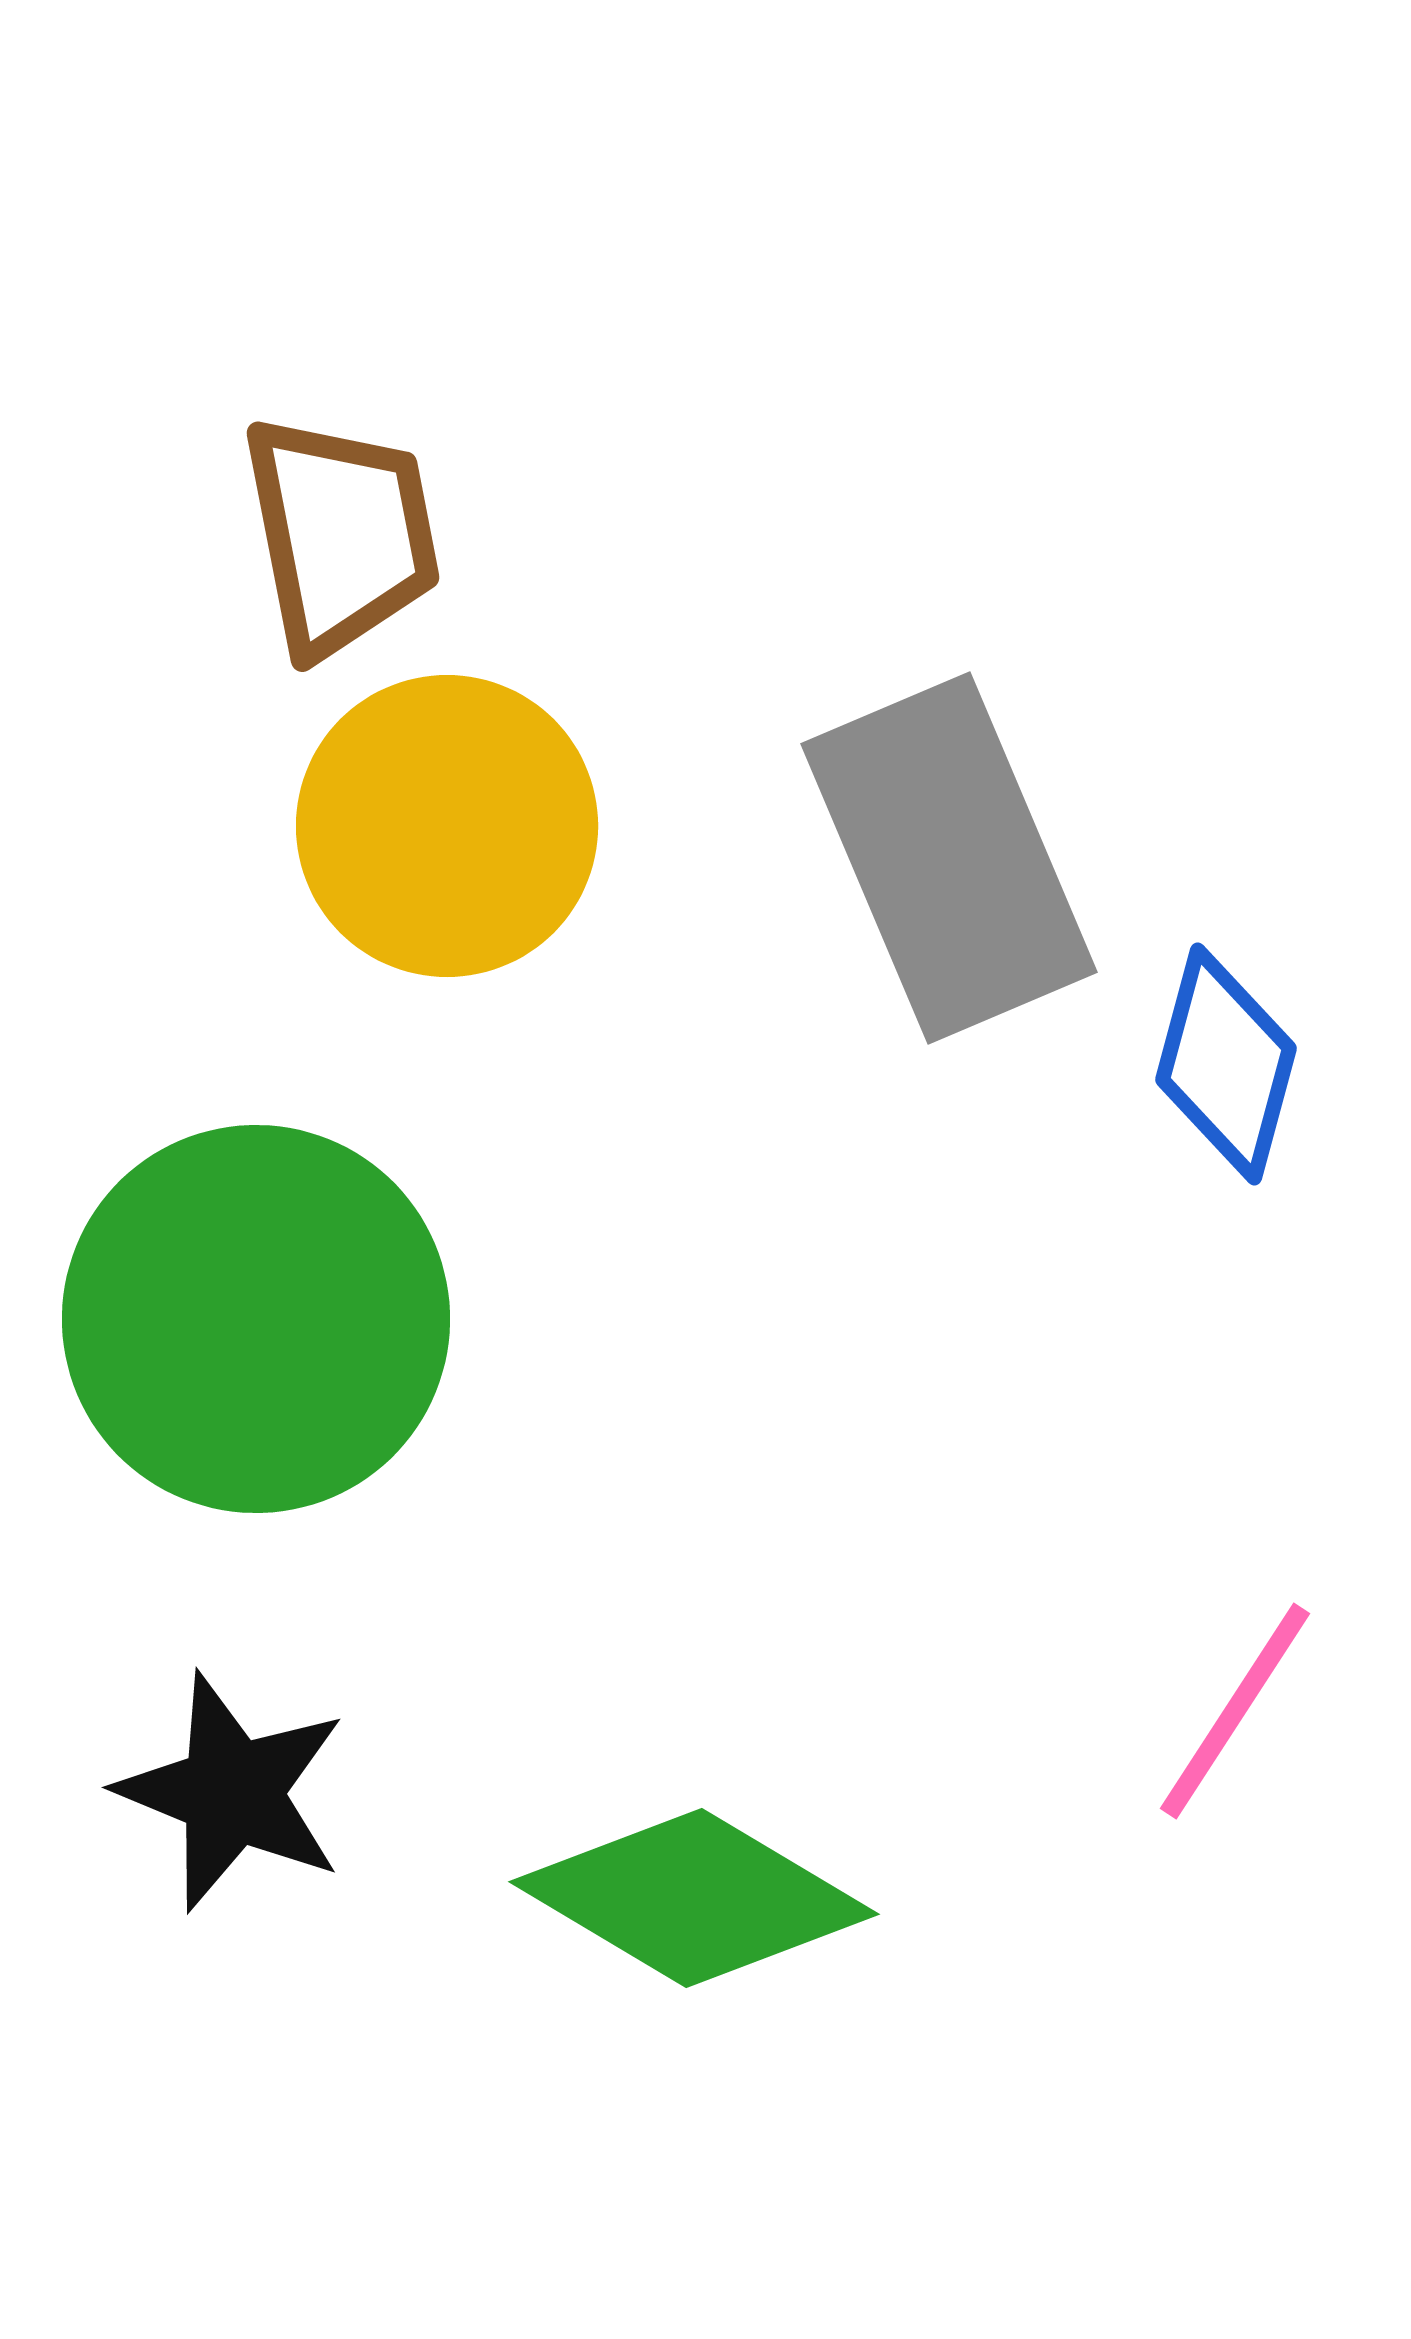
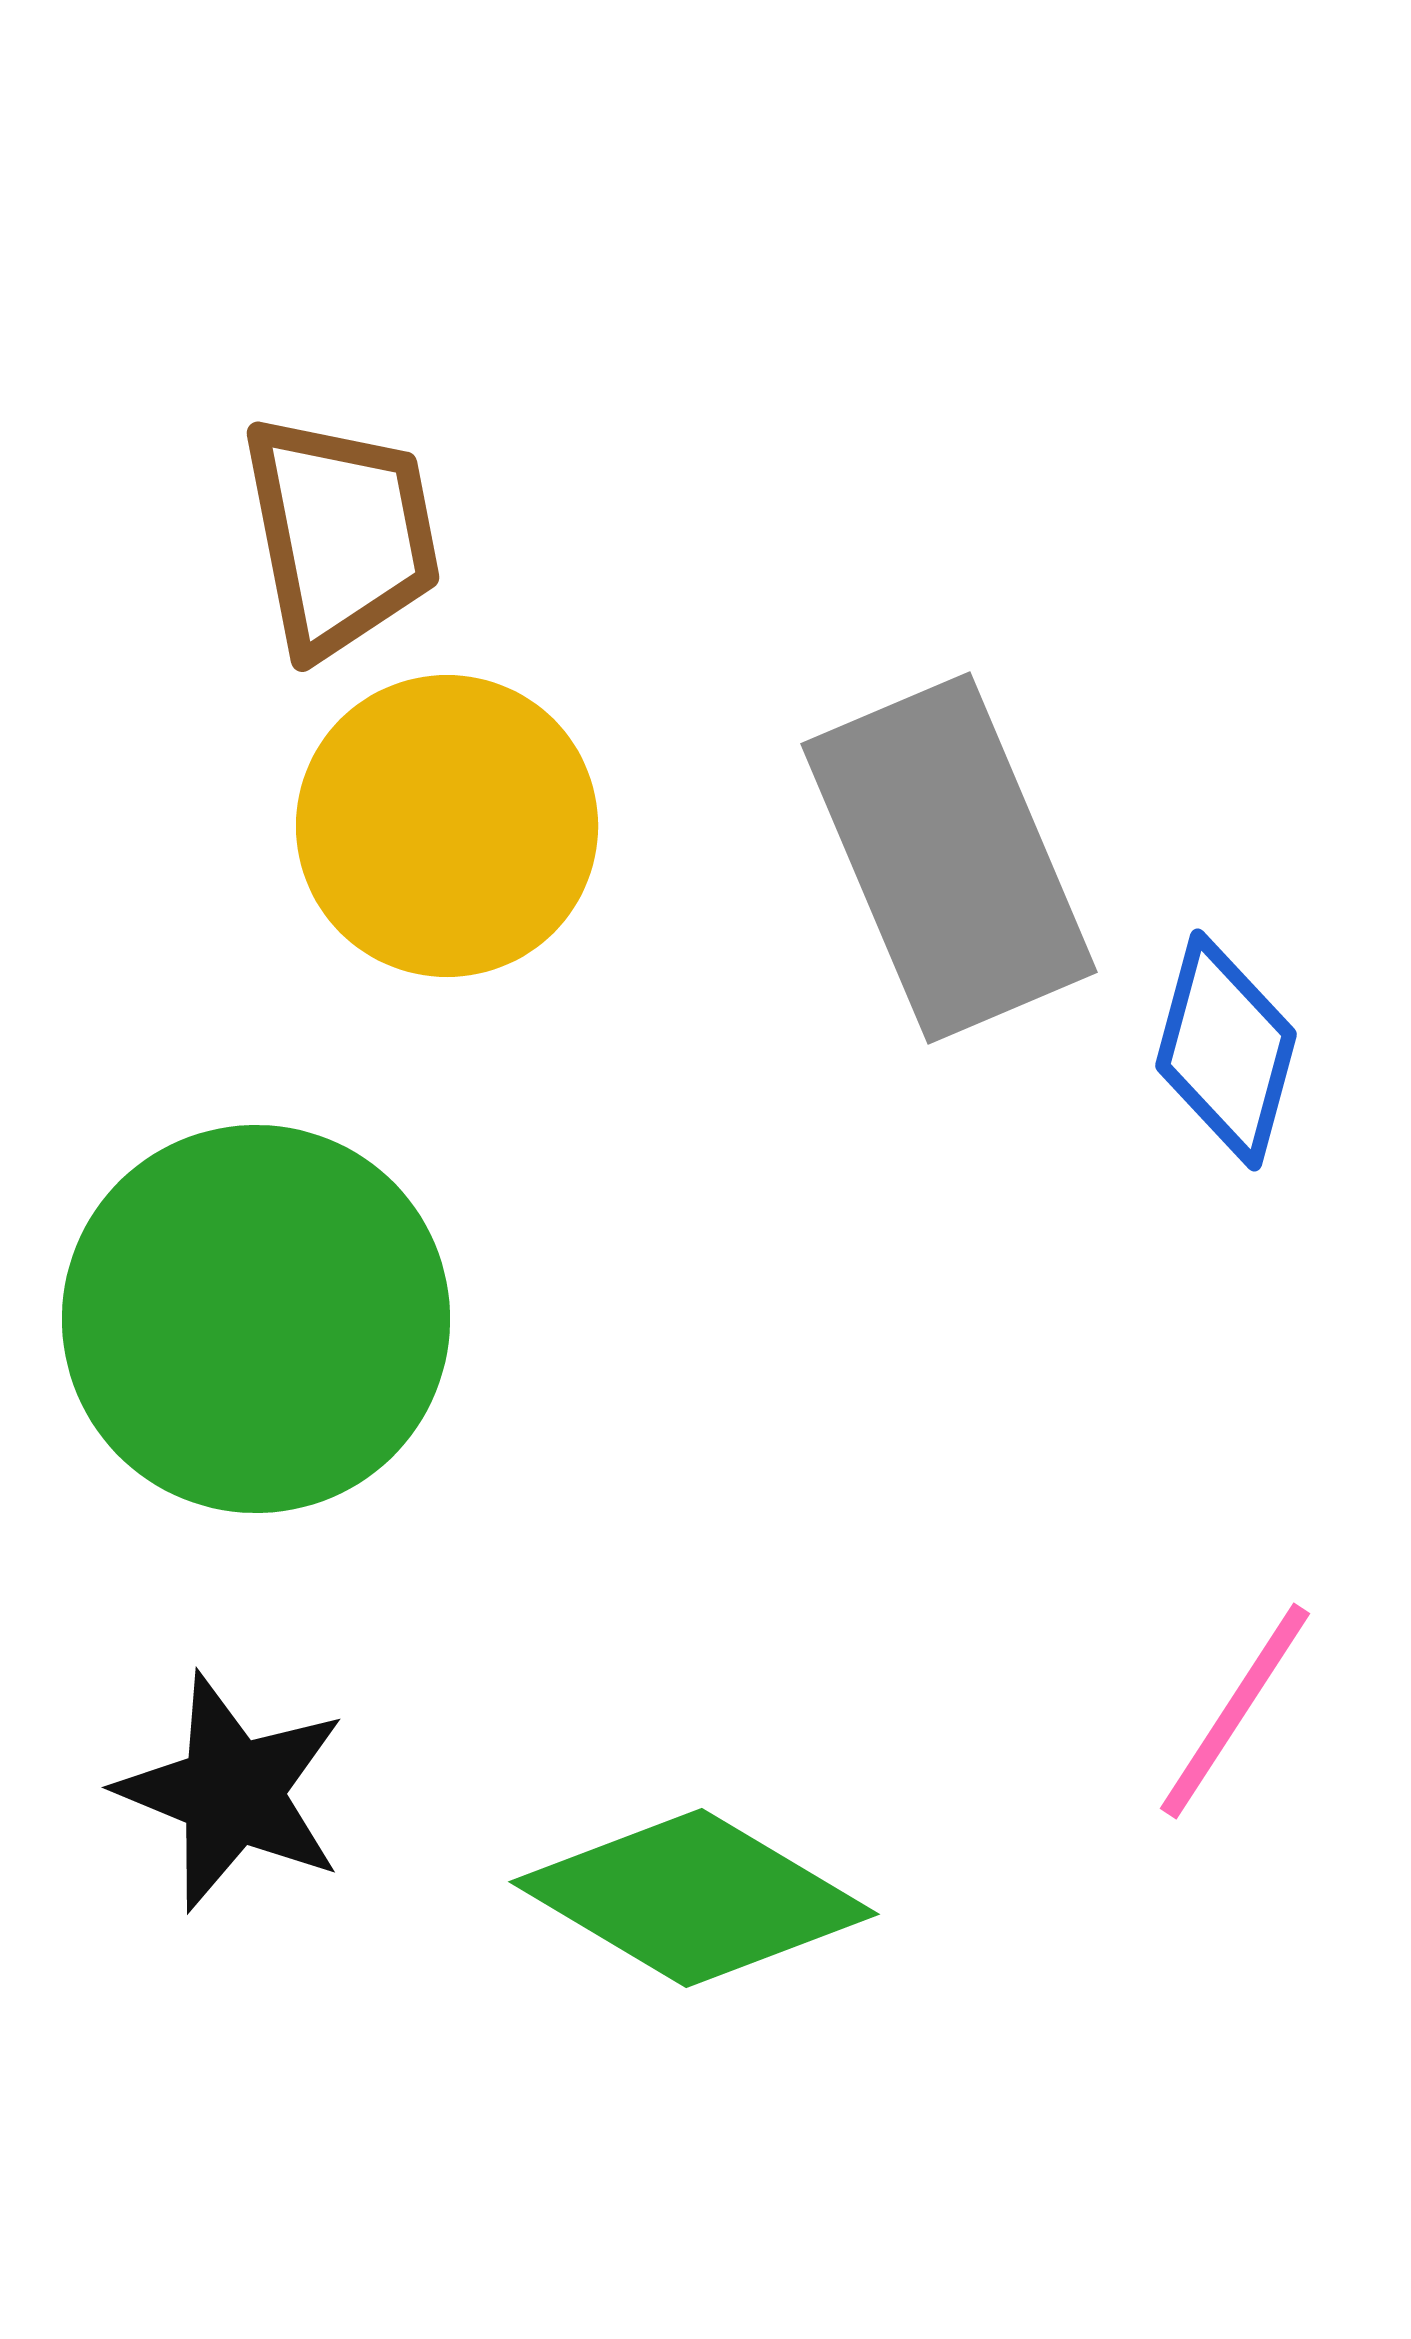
blue diamond: moved 14 px up
